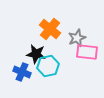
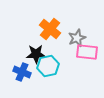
black star: rotated 12 degrees counterclockwise
